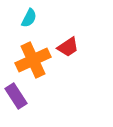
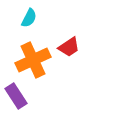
red trapezoid: moved 1 px right
